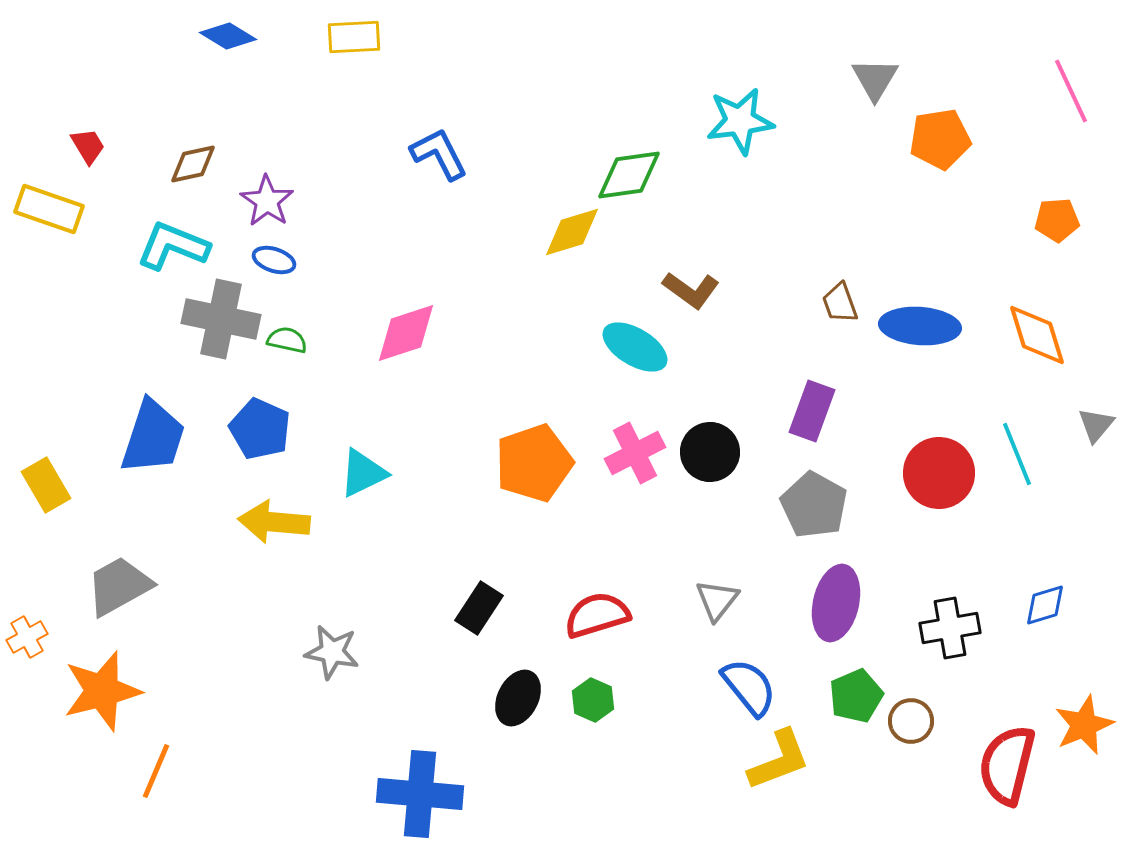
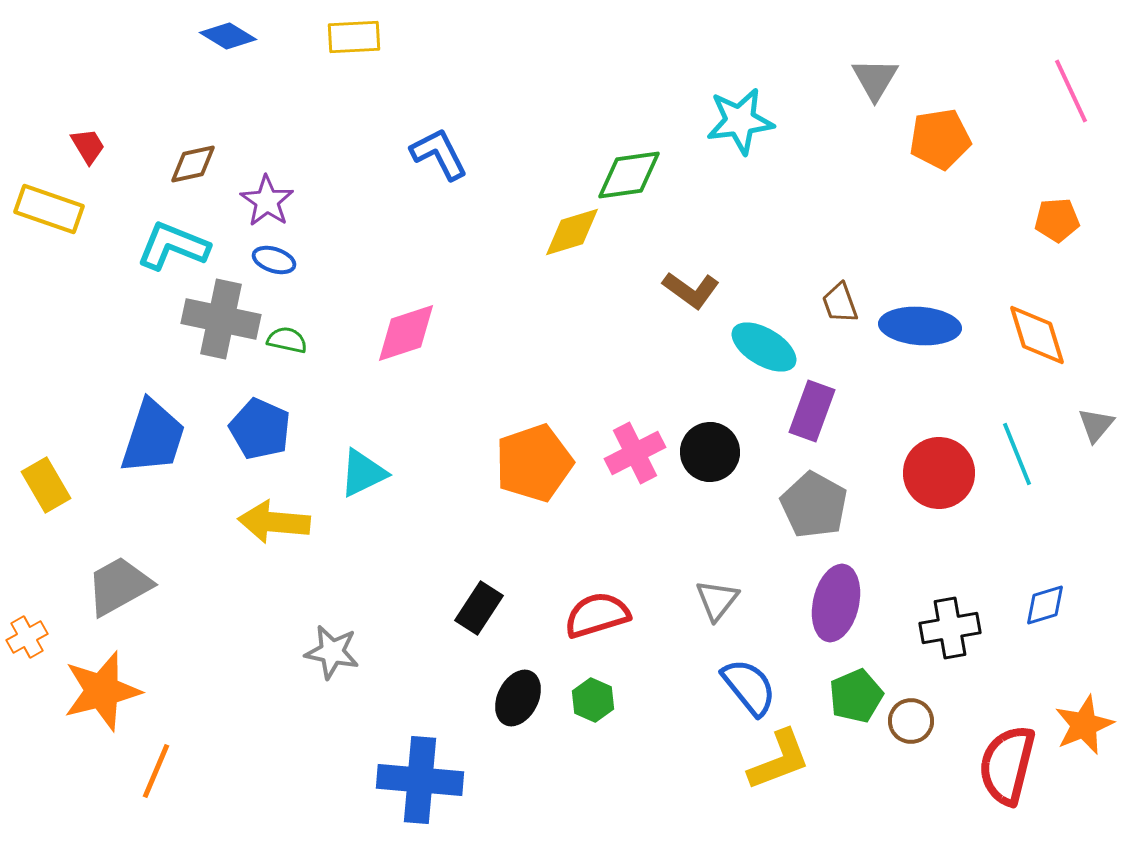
cyan ellipse at (635, 347): moved 129 px right
blue cross at (420, 794): moved 14 px up
